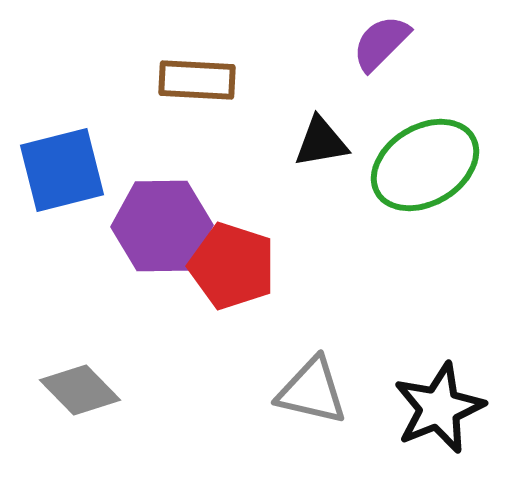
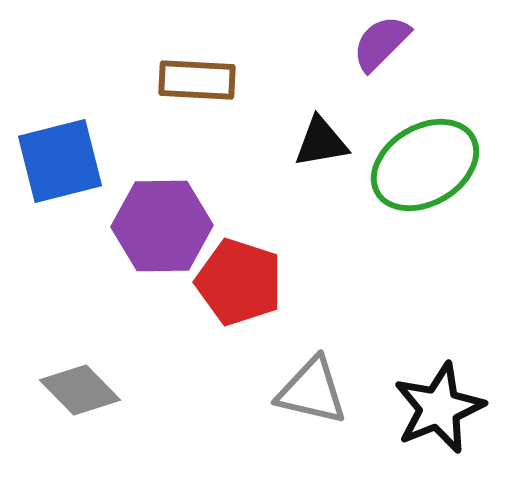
blue square: moved 2 px left, 9 px up
red pentagon: moved 7 px right, 16 px down
